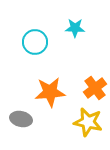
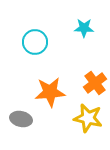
cyan star: moved 9 px right
orange cross: moved 5 px up
yellow star: moved 4 px up
